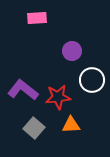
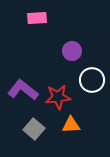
gray square: moved 1 px down
